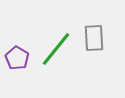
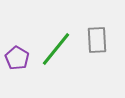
gray rectangle: moved 3 px right, 2 px down
